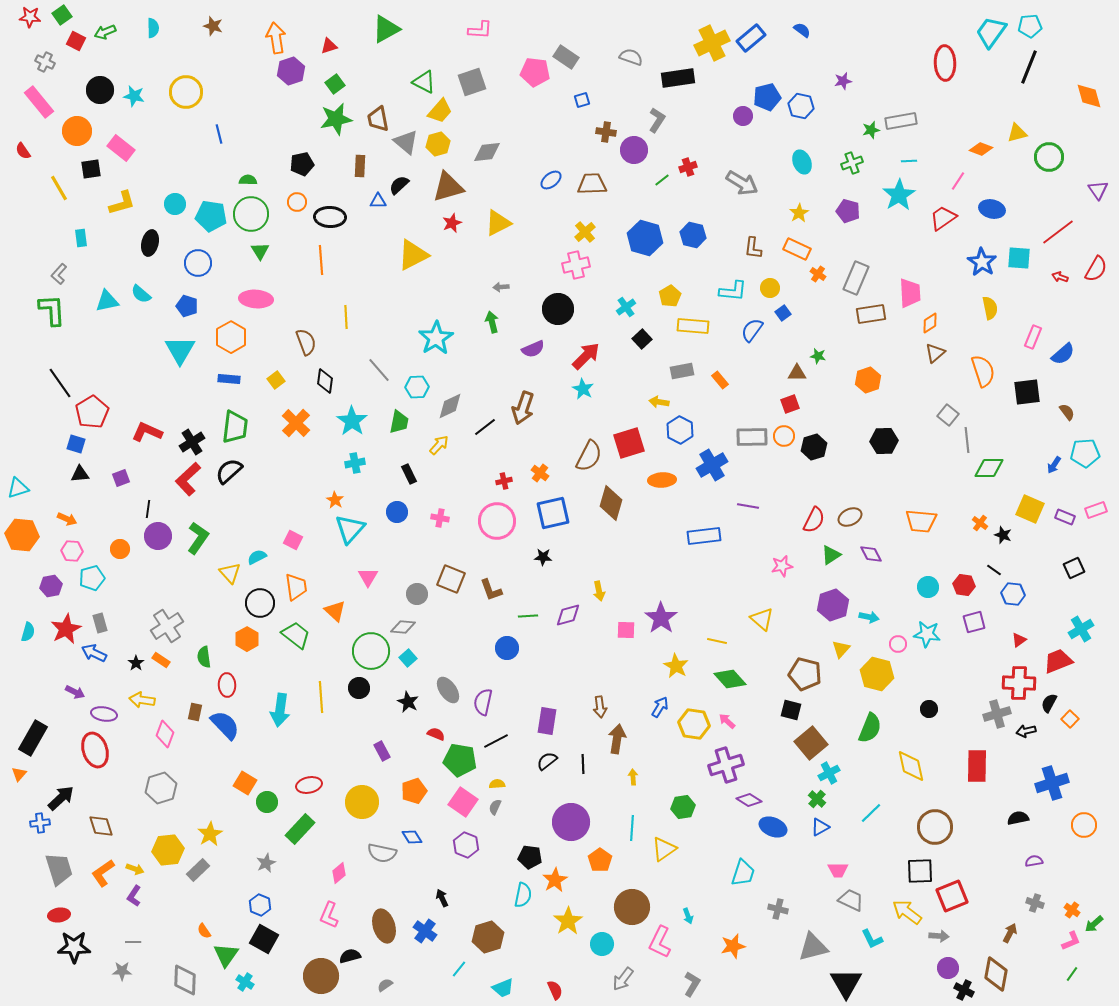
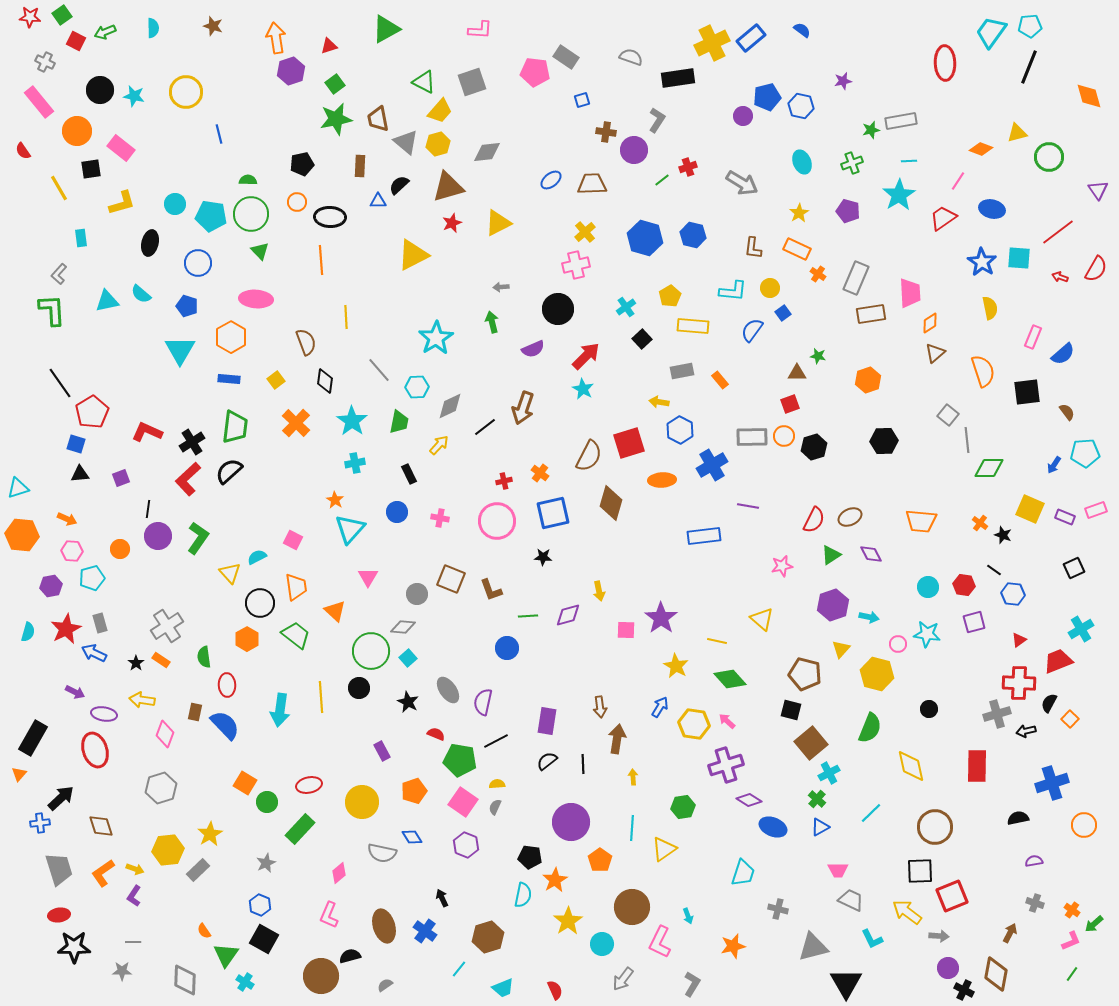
green triangle at (260, 251): rotated 12 degrees counterclockwise
